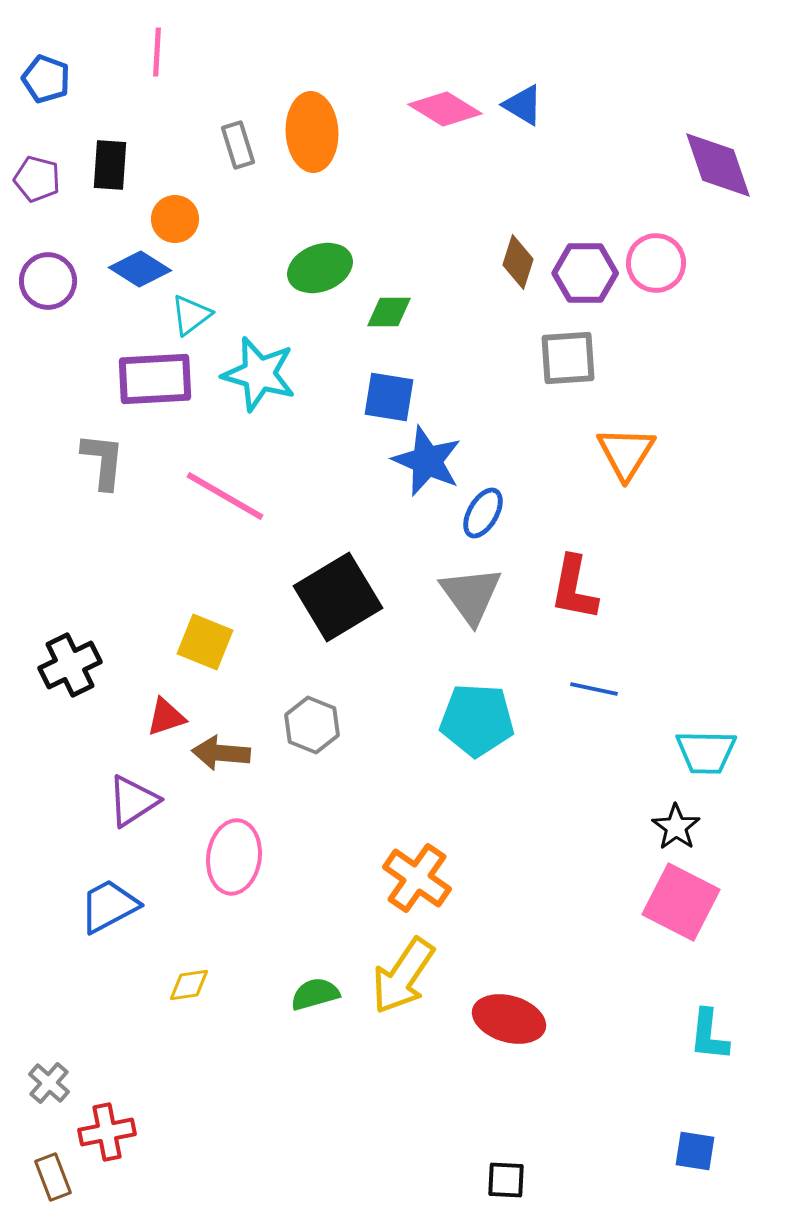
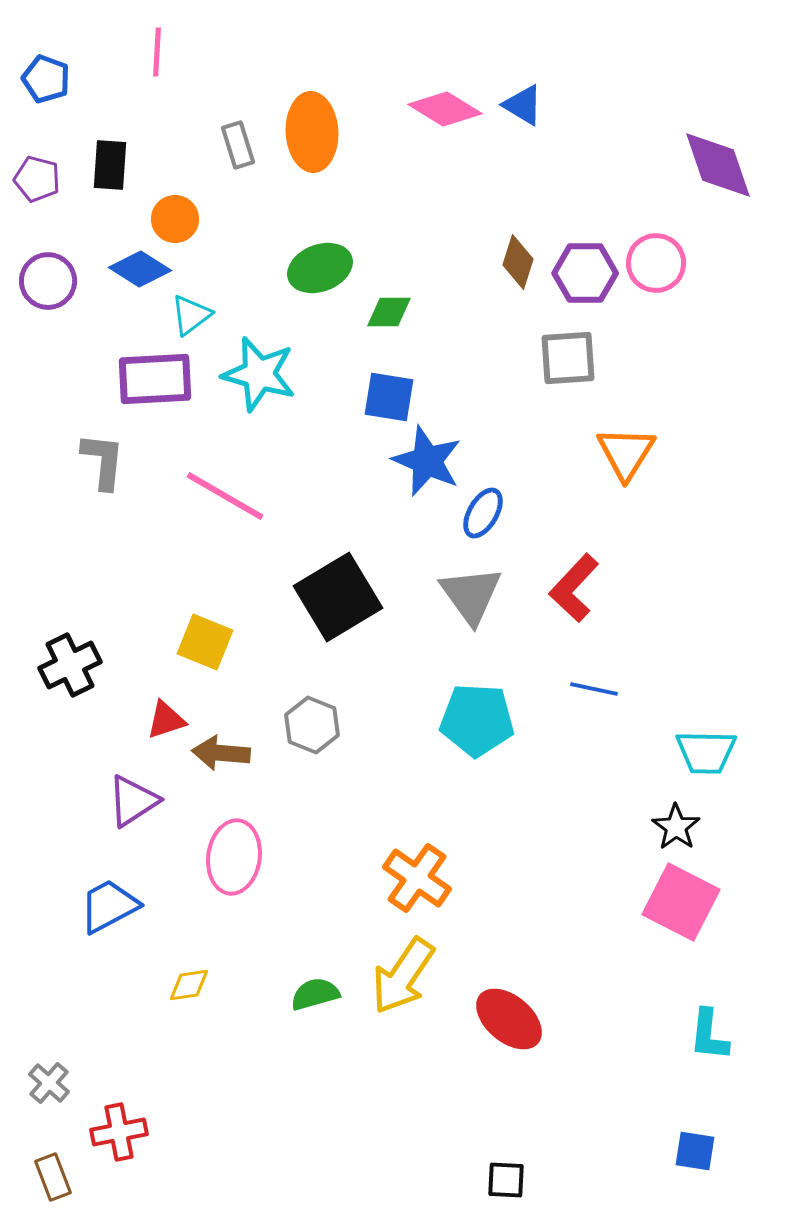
red L-shape at (574, 588): rotated 32 degrees clockwise
red triangle at (166, 717): moved 3 px down
red ellipse at (509, 1019): rotated 24 degrees clockwise
red cross at (107, 1132): moved 12 px right
